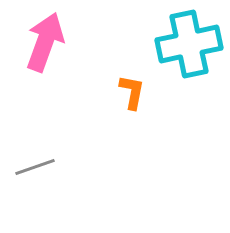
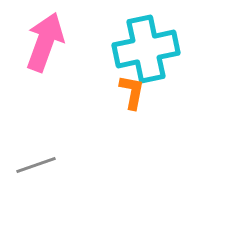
cyan cross: moved 43 px left, 5 px down
gray line: moved 1 px right, 2 px up
